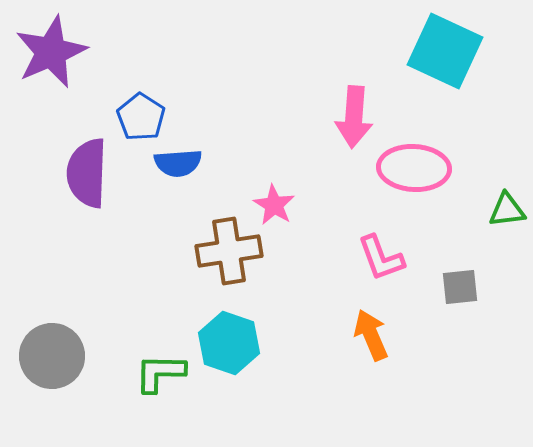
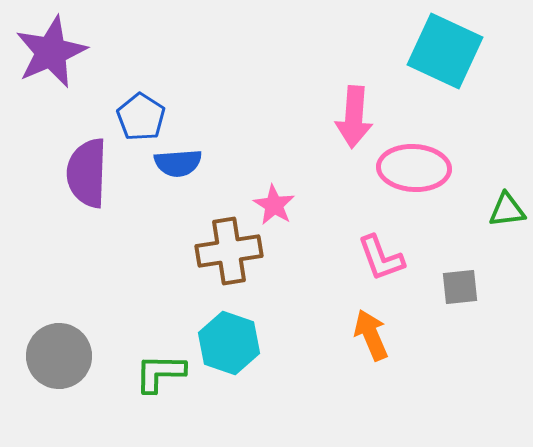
gray circle: moved 7 px right
